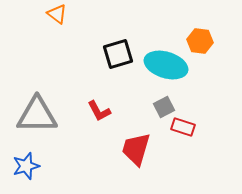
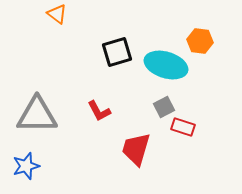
black square: moved 1 px left, 2 px up
